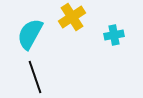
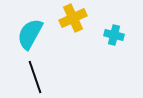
yellow cross: moved 1 px right, 1 px down; rotated 8 degrees clockwise
cyan cross: rotated 24 degrees clockwise
